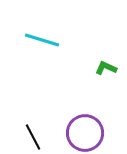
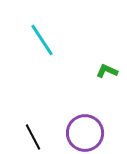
cyan line: rotated 40 degrees clockwise
green L-shape: moved 1 px right, 3 px down
